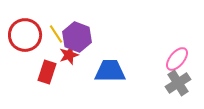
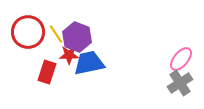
red circle: moved 3 px right, 3 px up
red star: rotated 18 degrees clockwise
pink ellipse: moved 4 px right
blue trapezoid: moved 21 px left, 8 px up; rotated 12 degrees counterclockwise
gray cross: moved 2 px right
